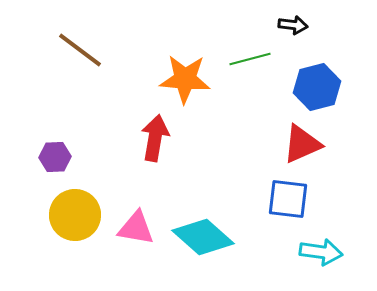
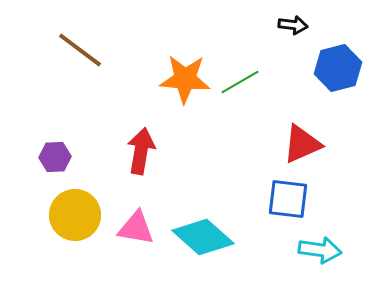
green line: moved 10 px left, 23 px down; rotated 15 degrees counterclockwise
blue hexagon: moved 21 px right, 19 px up
red arrow: moved 14 px left, 13 px down
cyan arrow: moved 1 px left, 2 px up
